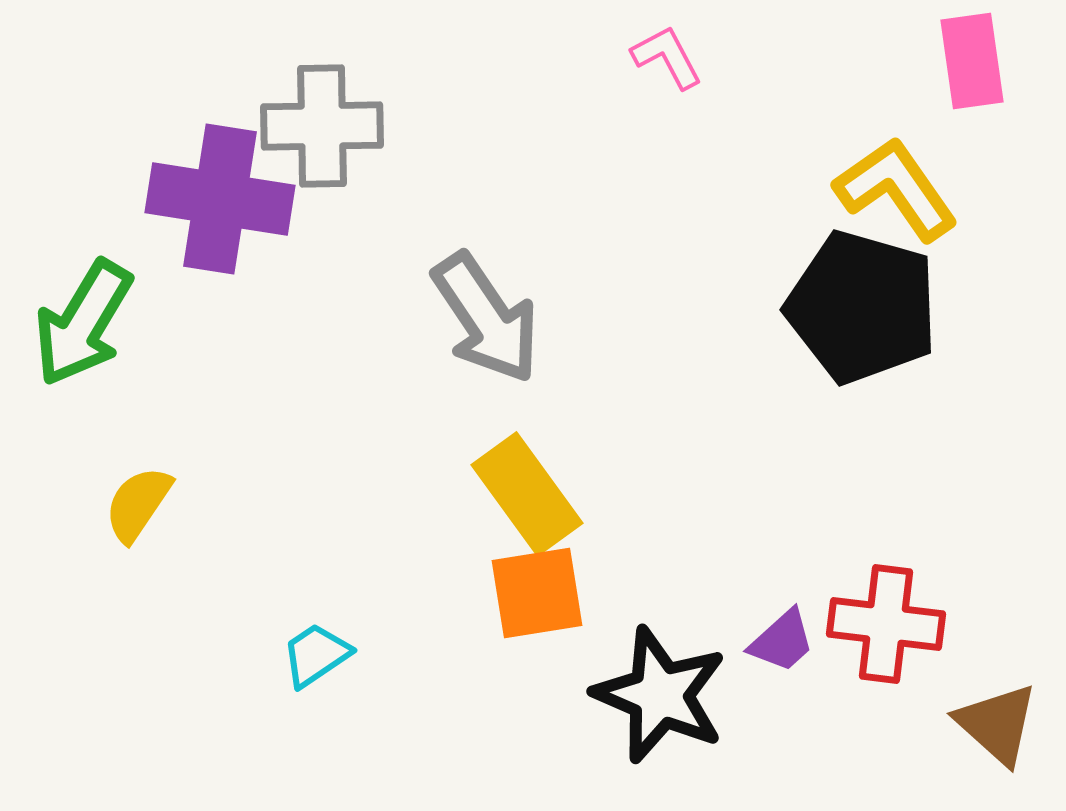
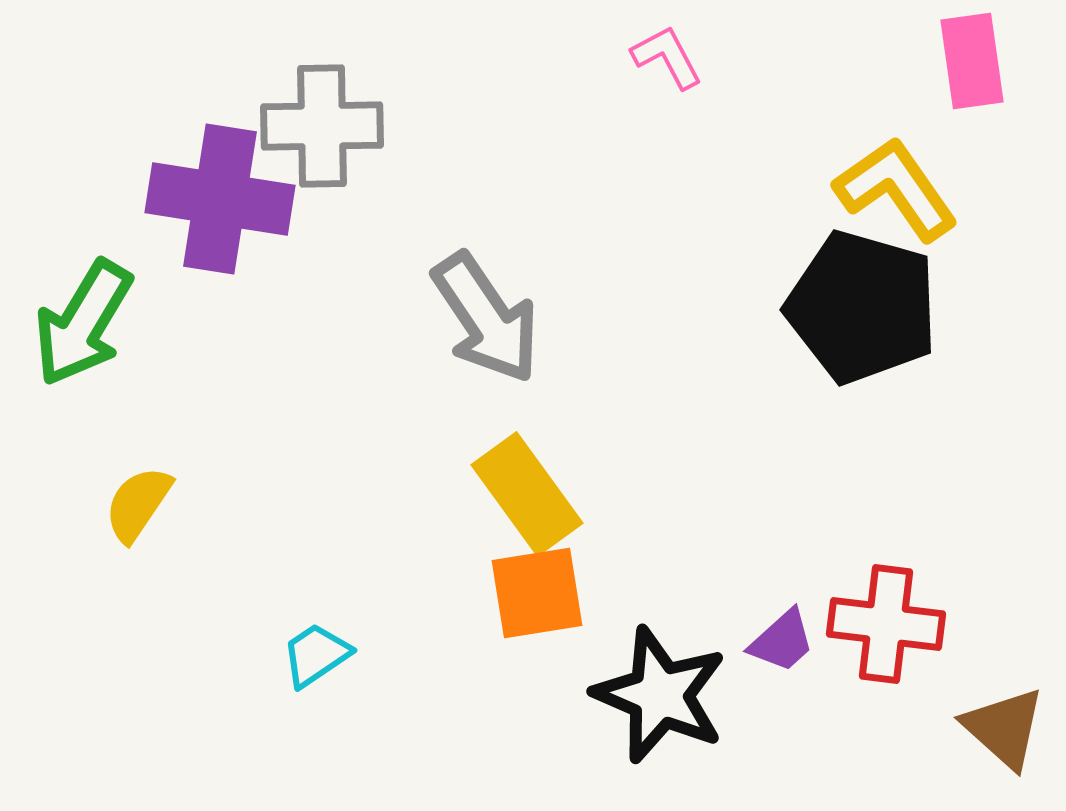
brown triangle: moved 7 px right, 4 px down
